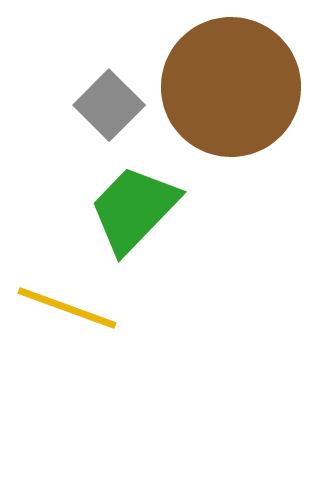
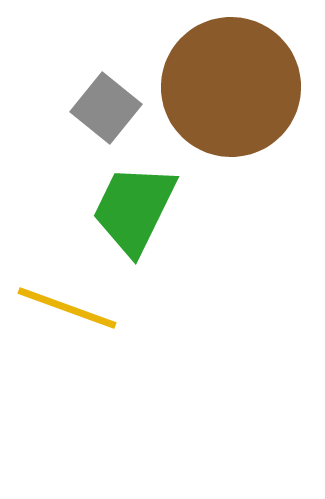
gray square: moved 3 px left, 3 px down; rotated 6 degrees counterclockwise
green trapezoid: rotated 18 degrees counterclockwise
